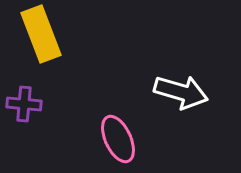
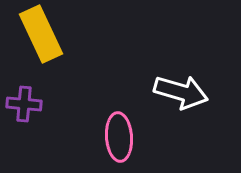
yellow rectangle: rotated 4 degrees counterclockwise
pink ellipse: moved 1 px right, 2 px up; rotated 21 degrees clockwise
